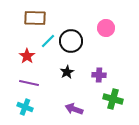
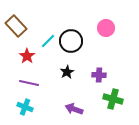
brown rectangle: moved 19 px left, 8 px down; rotated 45 degrees clockwise
